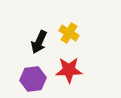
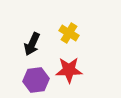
black arrow: moved 7 px left, 2 px down
purple hexagon: moved 3 px right, 1 px down
